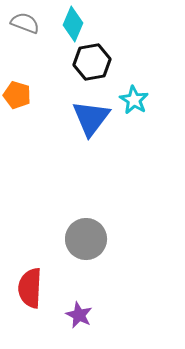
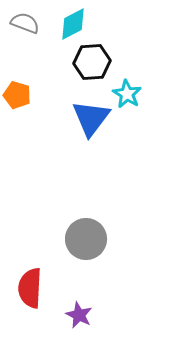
cyan diamond: rotated 40 degrees clockwise
black hexagon: rotated 6 degrees clockwise
cyan star: moved 7 px left, 6 px up
